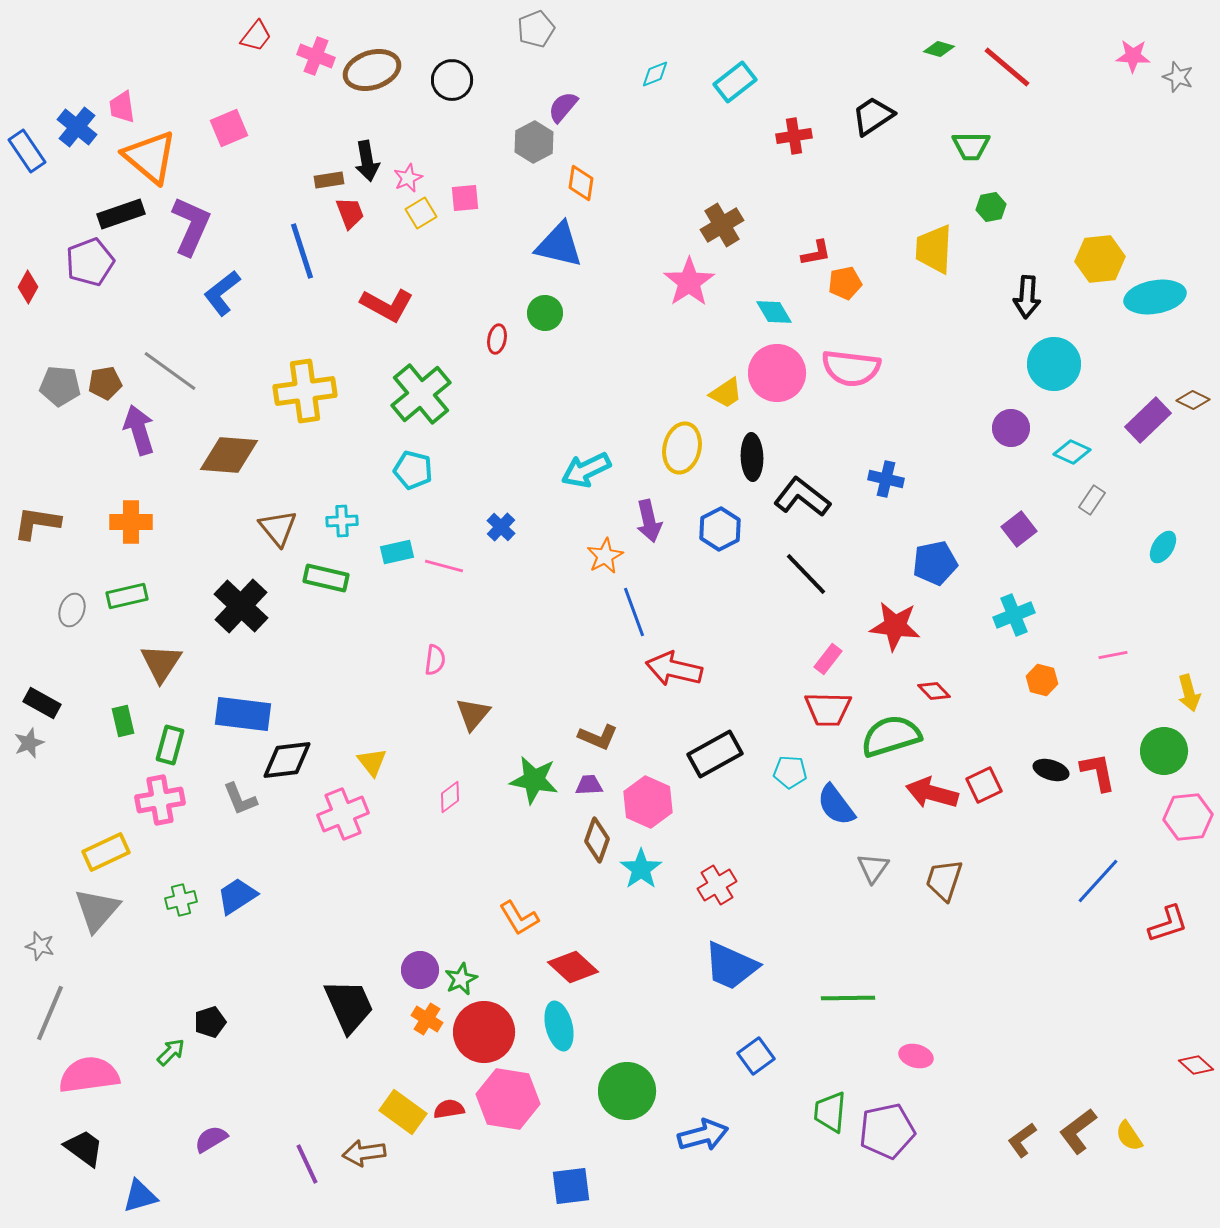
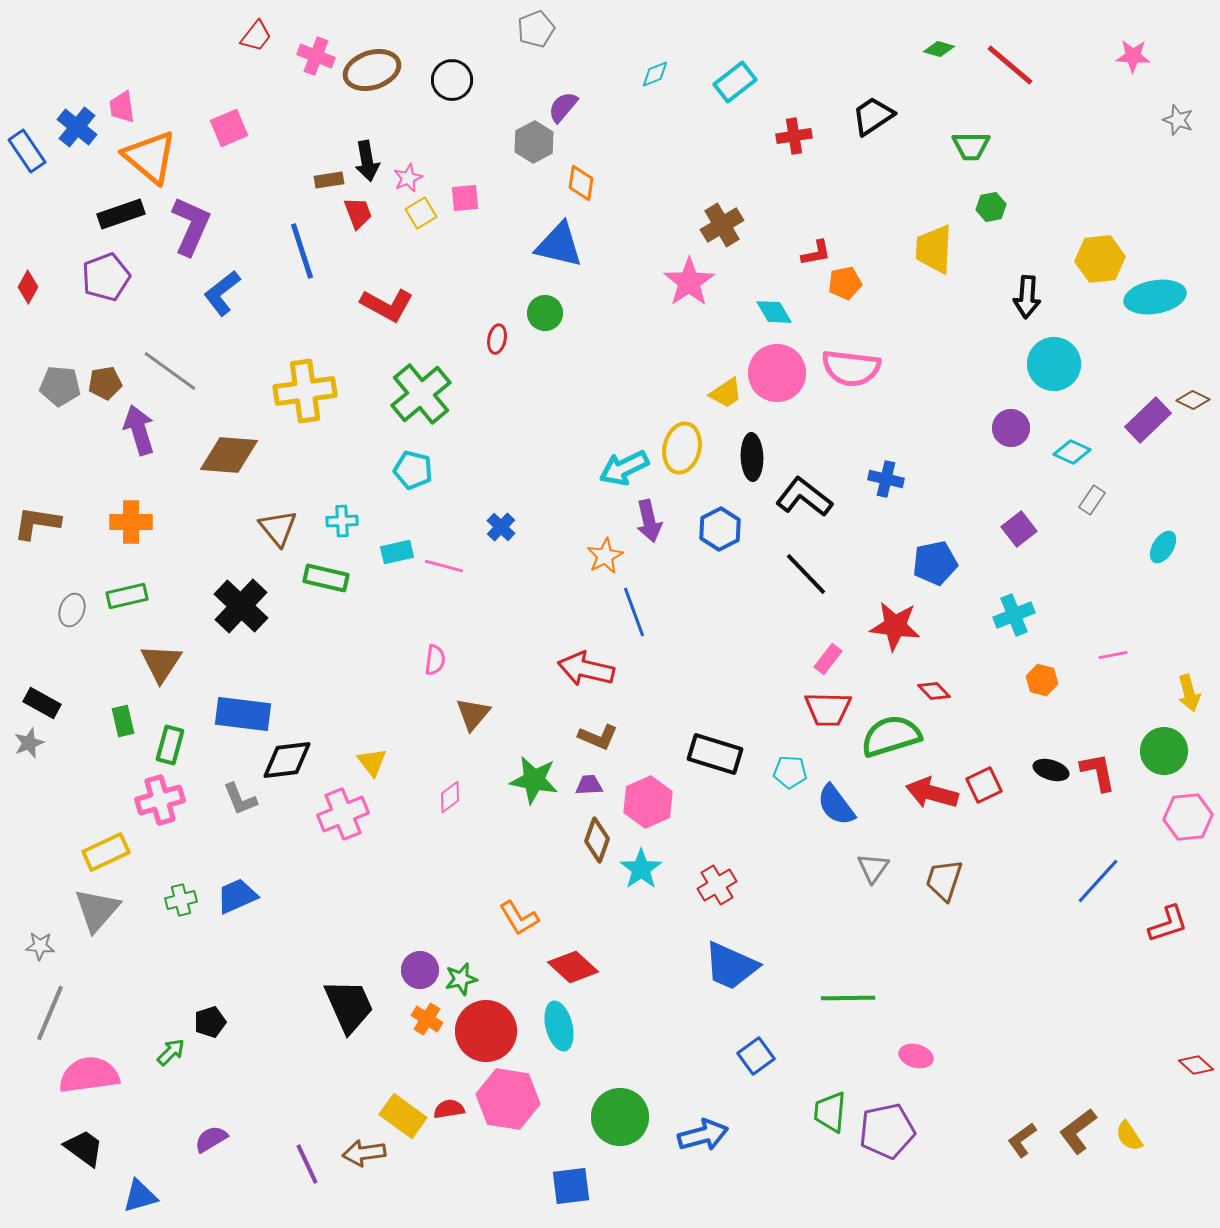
red line at (1007, 67): moved 3 px right, 2 px up
gray star at (1178, 77): moved 43 px down
red trapezoid at (350, 213): moved 8 px right
purple pentagon at (90, 262): moved 16 px right, 15 px down
cyan arrow at (586, 470): moved 38 px right, 2 px up
black L-shape at (802, 497): moved 2 px right
red arrow at (674, 669): moved 88 px left
black rectangle at (715, 754): rotated 46 degrees clockwise
pink cross at (160, 800): rotated 6 degrees counterclockwise
pink hexagon at (648, 802): rotated 12 degrees clockwise
blue trapezoid at (237, 896): rotated 9 degrees clockwise
gray star at (40, 946): rotated 12 degrees counterclockwise
green star at (461, 979): rotated 12 degrees clockwise
red circle at (484, 1032): moved 2 px right, 1 px up
green circle at (627, 1091): moved 7 px left, 26 px down
yellow rectangle at (403, 1112): moved 4 px down
